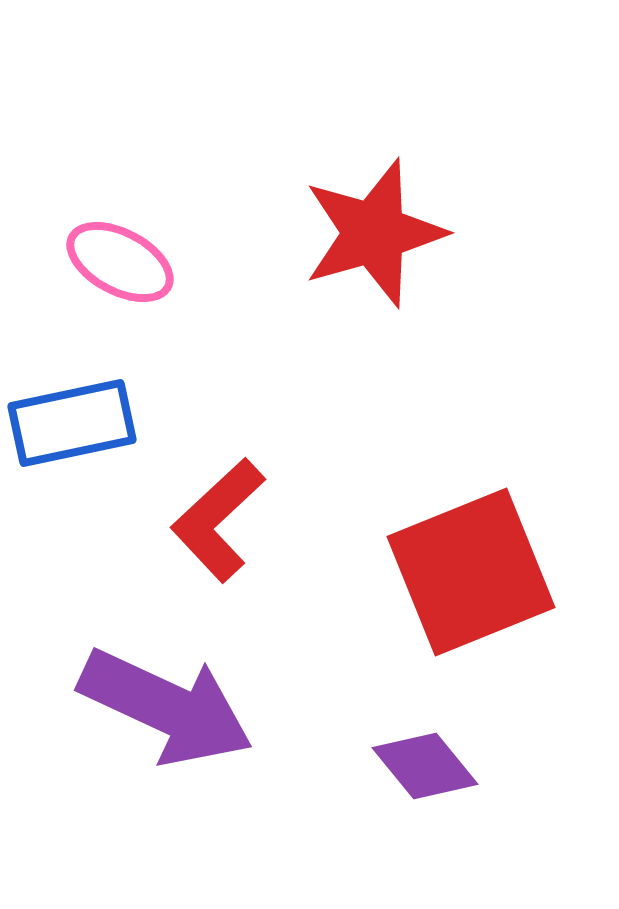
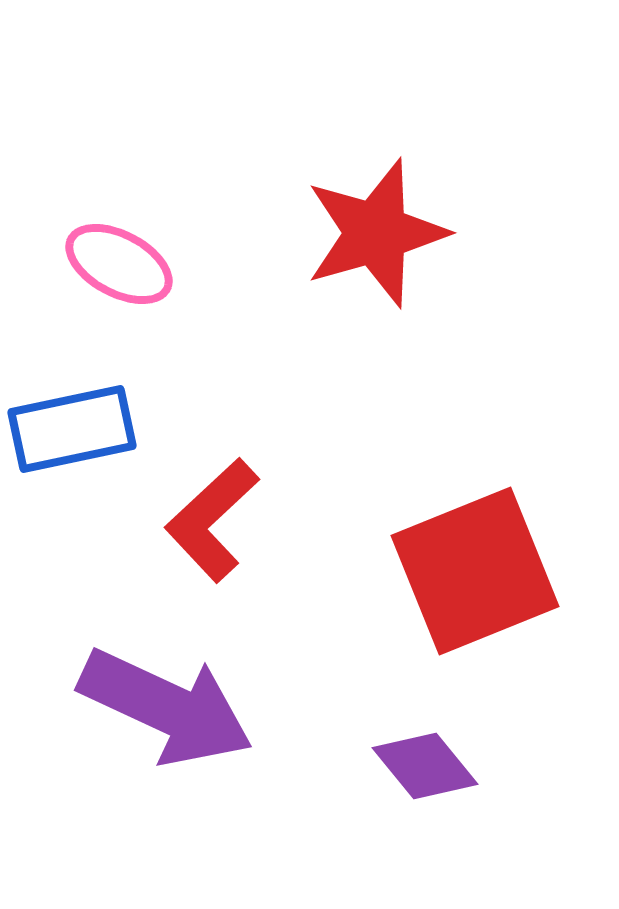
red star: moved 2 px right
pink ellipse: moved 1 px left, 2 px down
blue rectangle: moved 6 px down
red L-shape: moved 6 px left
red square: moved 4 px right, 1 px up
